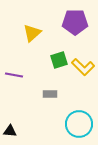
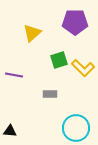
yellow L-shape: moved 1 px down
cyan circle: moved 3 px left, 4 px down
